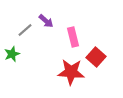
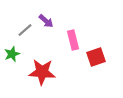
pink rectangle: moved 3 px down
red square: rotated 30 degrees clockwise
red star: moved 29 px left
